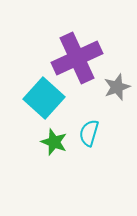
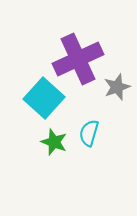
purple cross: moved 1 px right, 1 px down
